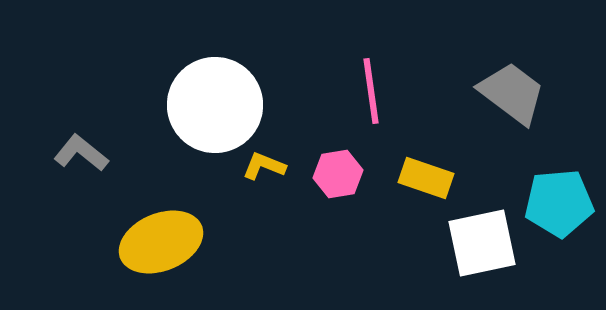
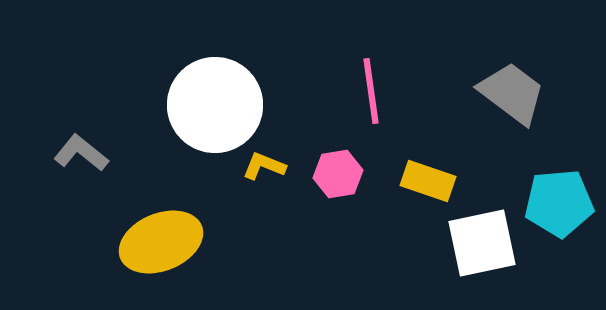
yellow rectangle: moved 2 px right, 3 px down
